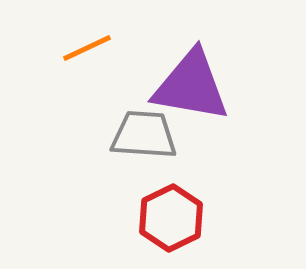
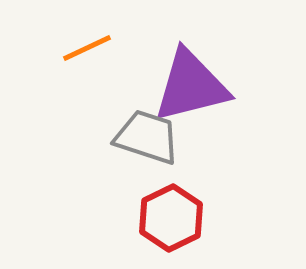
purple triangle: rotated 24 degrees counterclockwise
gray trapezoid: moved 3 px right, 2 px down; rotated 14 degrees clockwise
